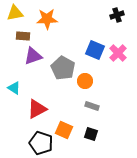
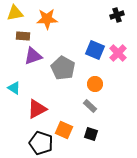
orange circle: moved 10 px right, 3 px down
gray rectangle: moved 2 px left; rotated 24 degrees clockwise
